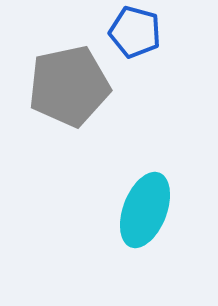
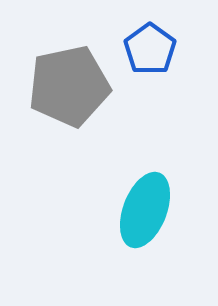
blue pentagon: moved 15 px right, 17 px down; rotated 21 degrees clockwise
